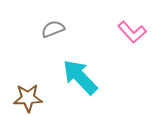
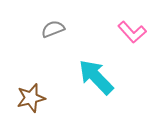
cyan arrow: moved 16 px right
brown star: moved 3 px right; rotated 12 degrees counterclockwise
